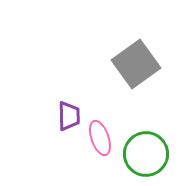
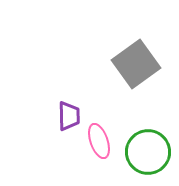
pink ellipse: moved 1 px left, 3 px down
green circle: moved 2 px right, 2 px up
